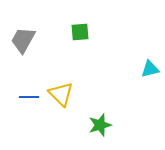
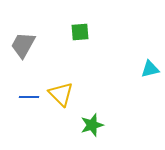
gray trapezoid: moved 5 px down
green star: moved 8 px left
